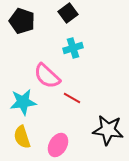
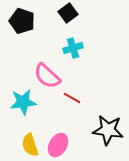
yellow semicircle: moved 8 px right, 8 px down
